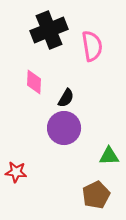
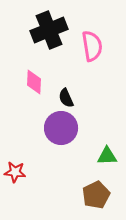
black semicircle: rotated 126 degrees clockwise
purple circle: moved 3 px left
green triangle: moved 2 px left
red star: moved 1 px left
